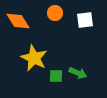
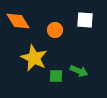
orange circle: moved 17 px down
white square: rotated 12 degrees clockwise
green arrow: moved 1 px right, 2 px up
